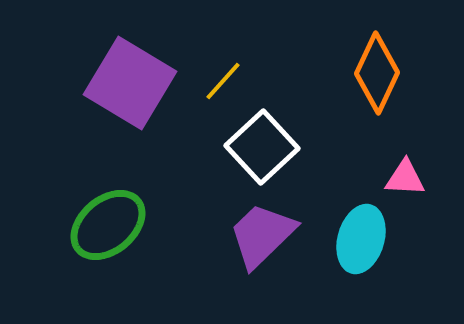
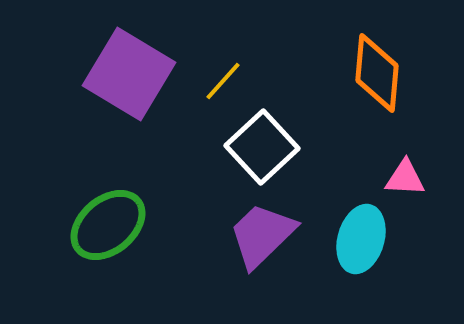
orange diamond: rotated 20 degrees counterclockwise
purple square: moved 1 px left, 9 px up
